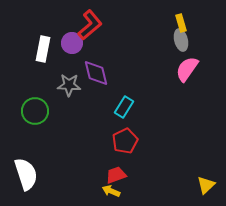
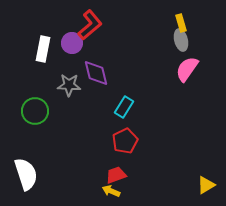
yellow triangle: rotated 12 degrees clockwise
